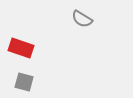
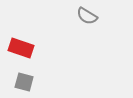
gray semicircle: moved 5 px right, 3 px up
